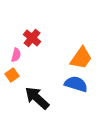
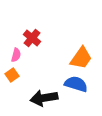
black arrow: moved 7 px right; rotated 52 degrees counterclockwise
